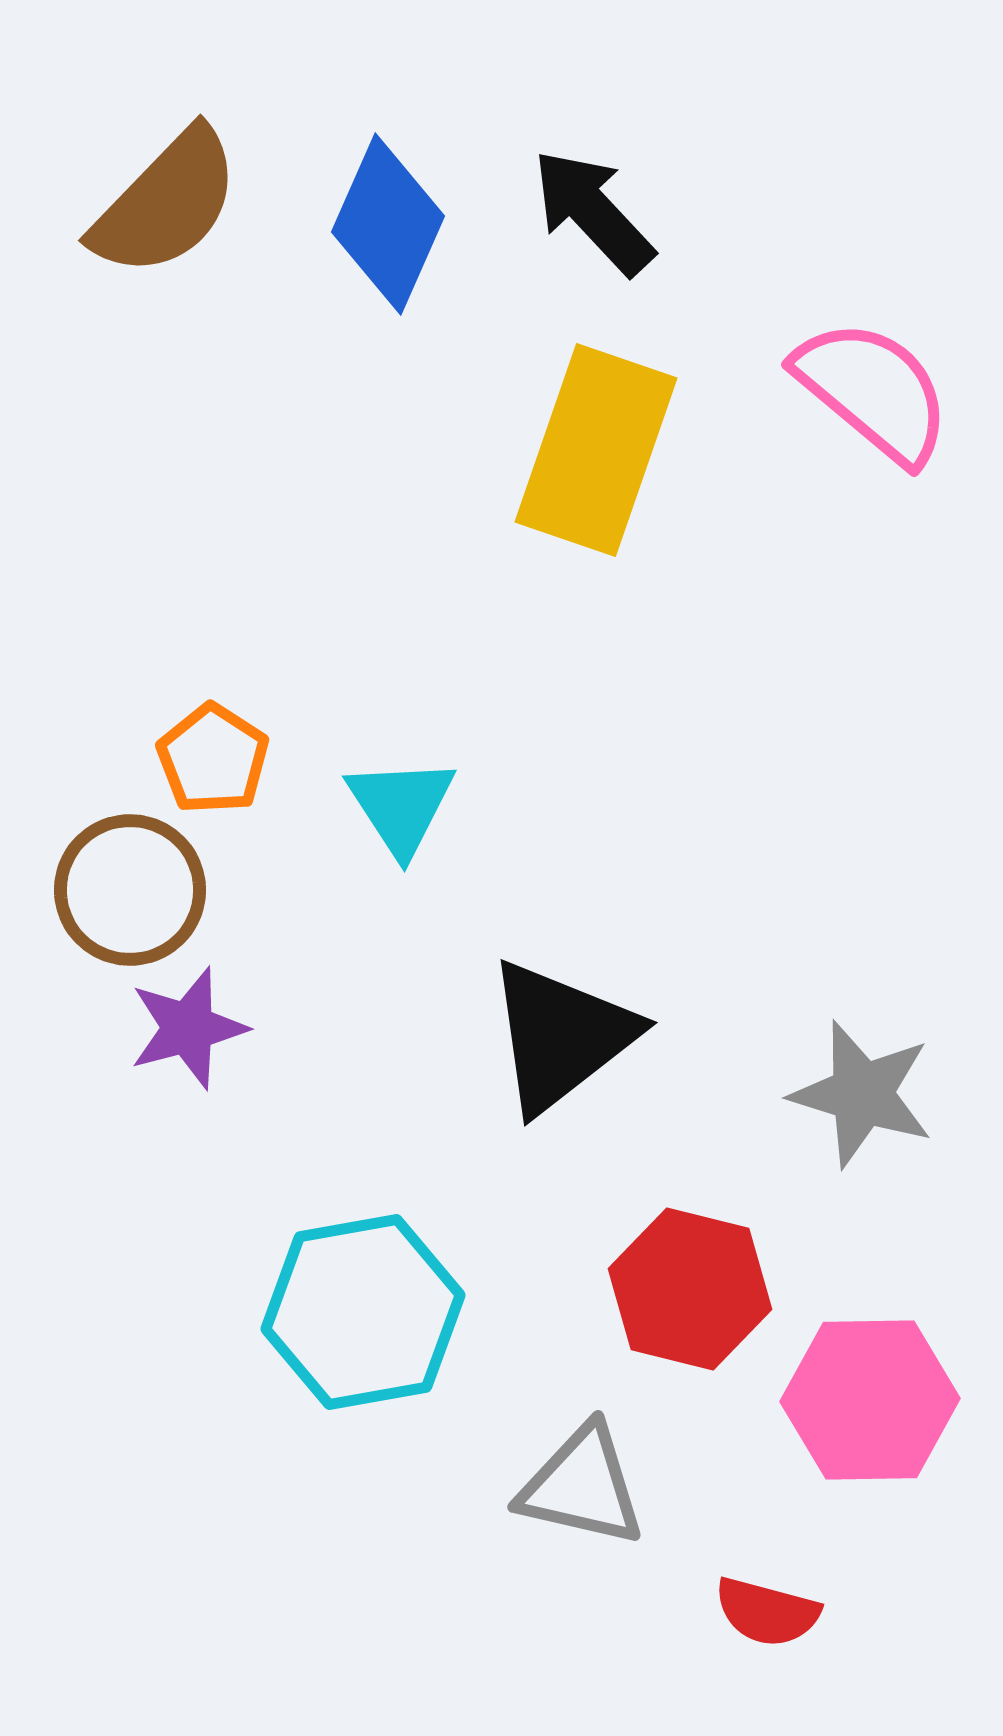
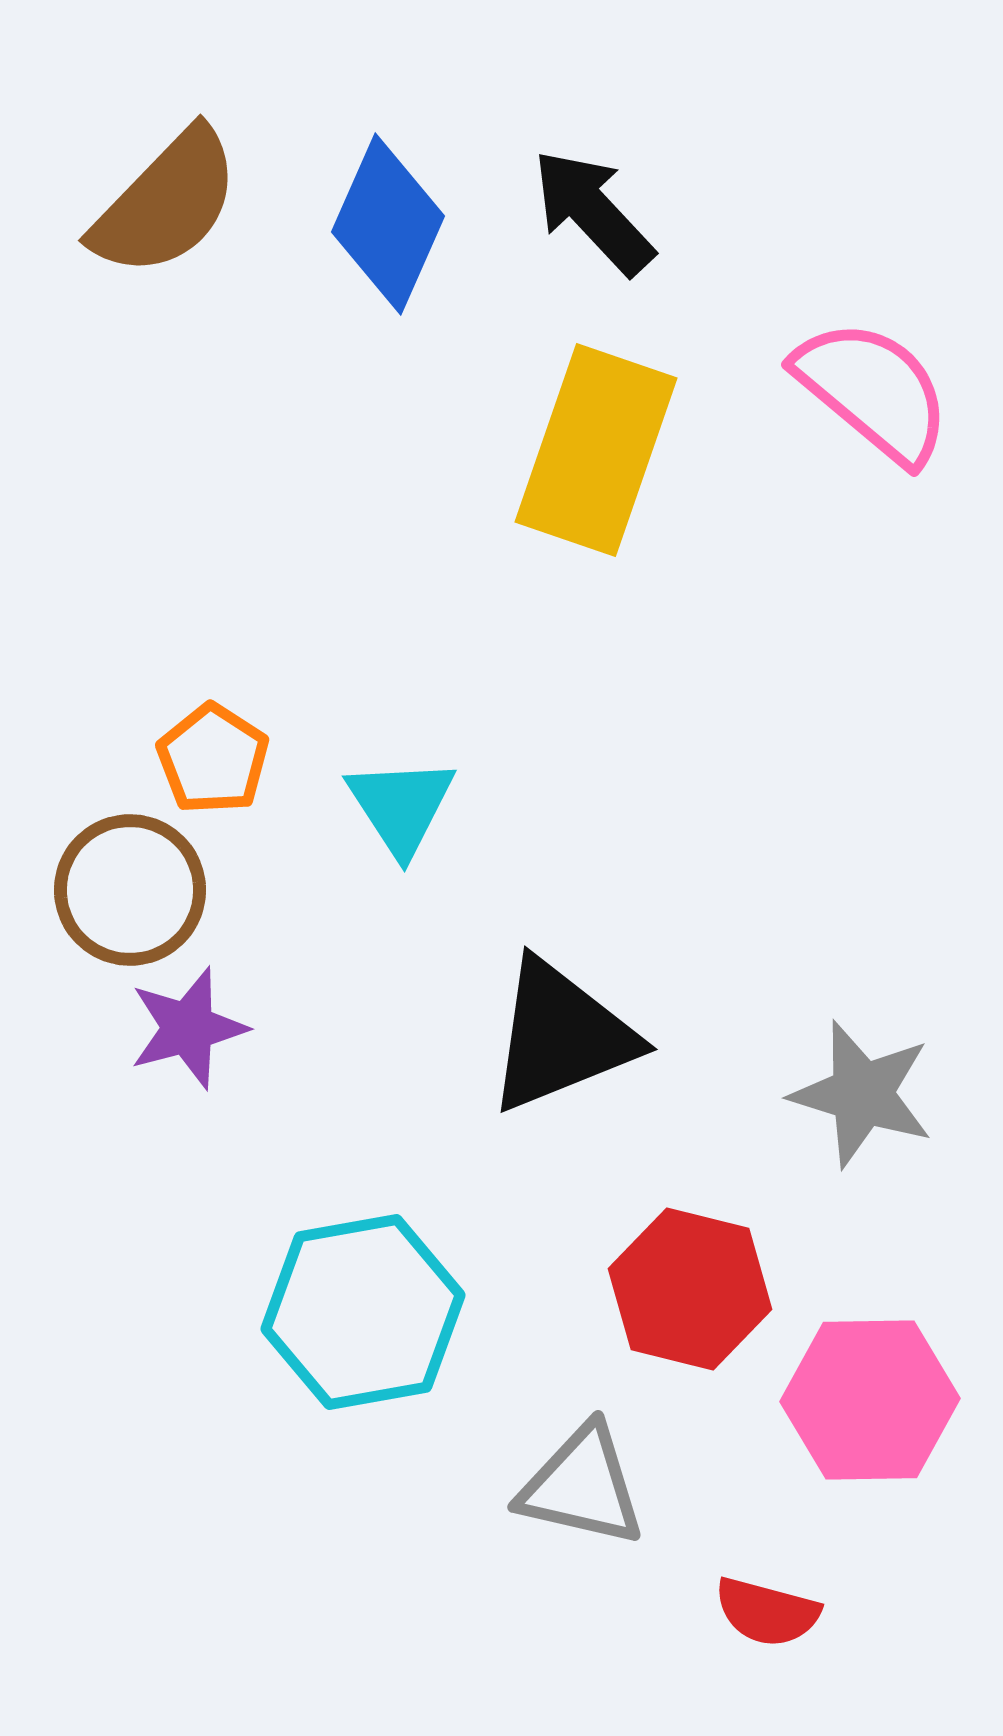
black triangle: rotated 16 degrees clockwise
